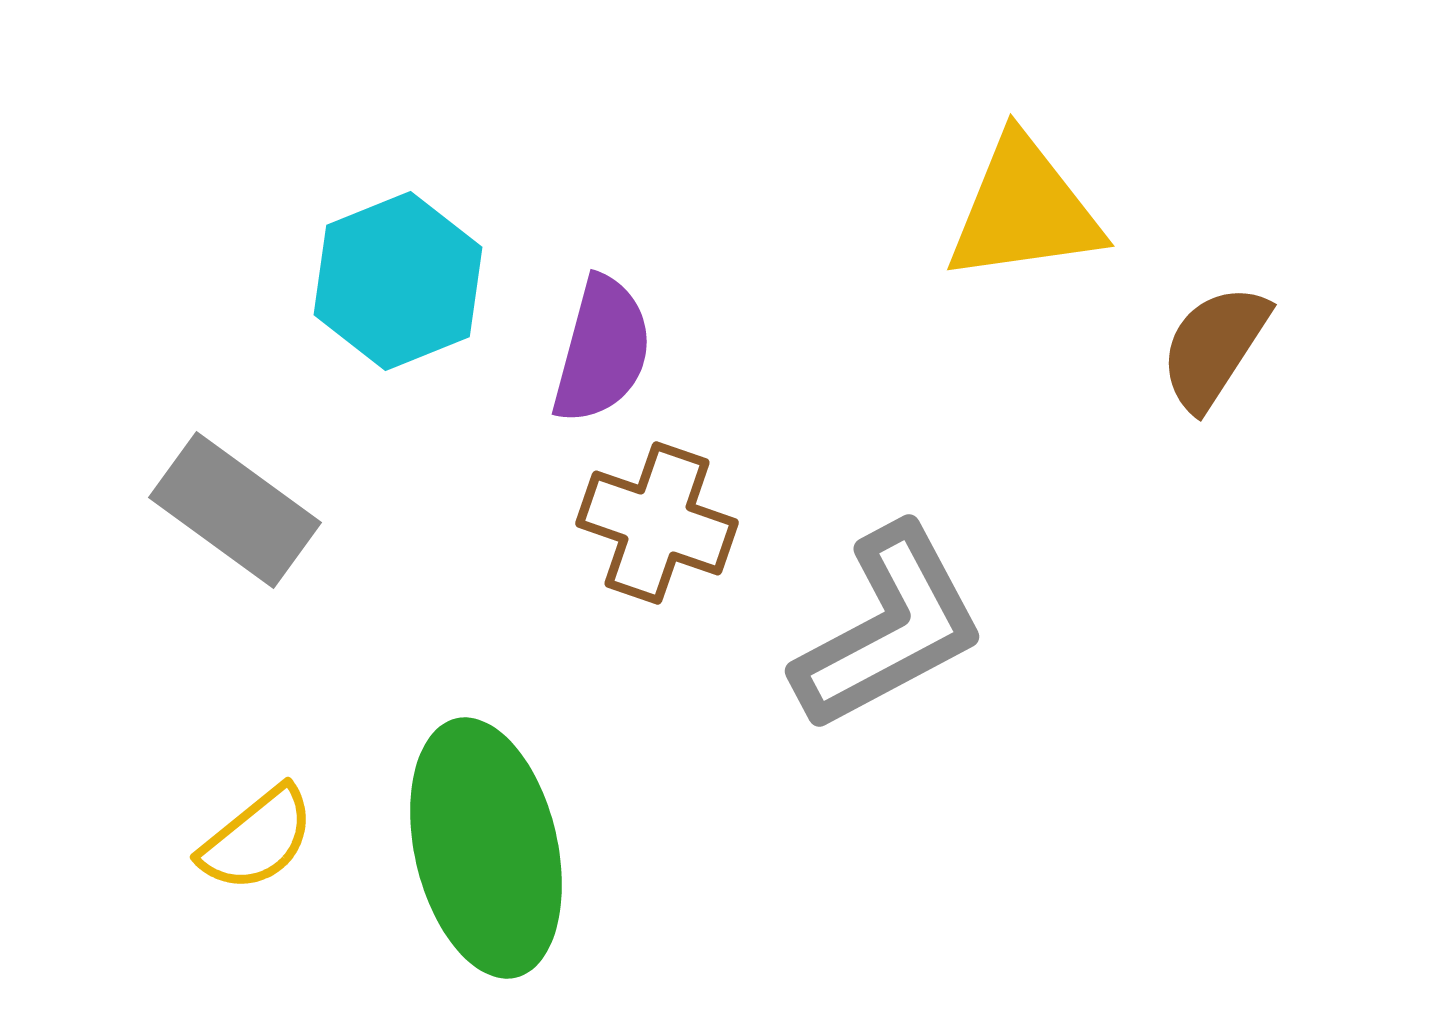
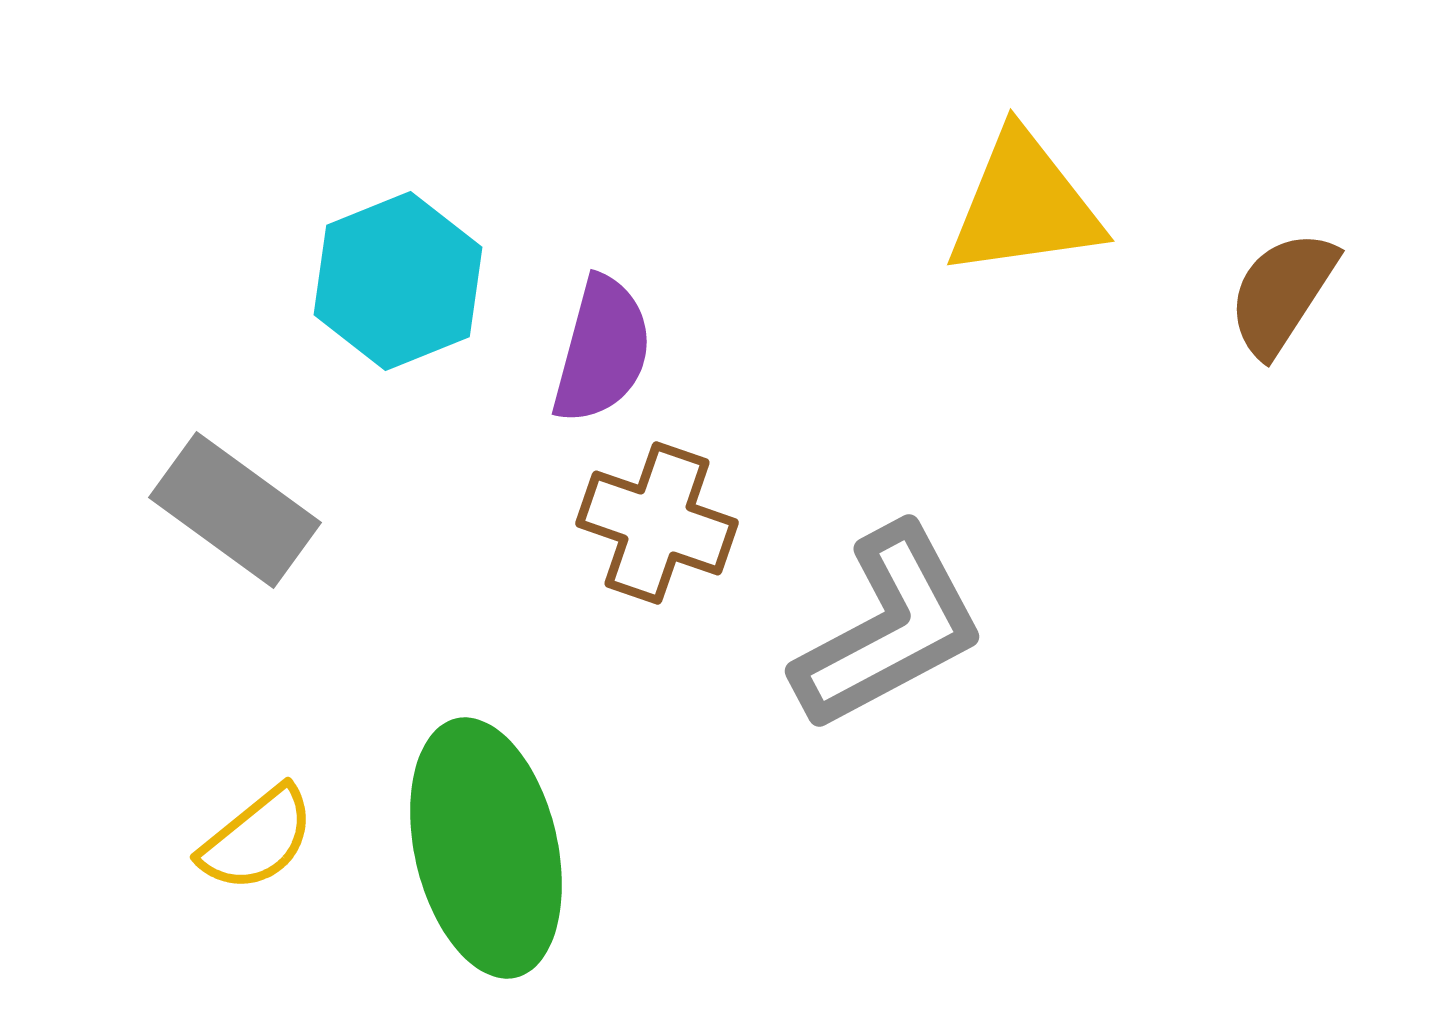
yellow triangle: moved 5 px up
brown semicircle: moved 68 px right, 54 px up
